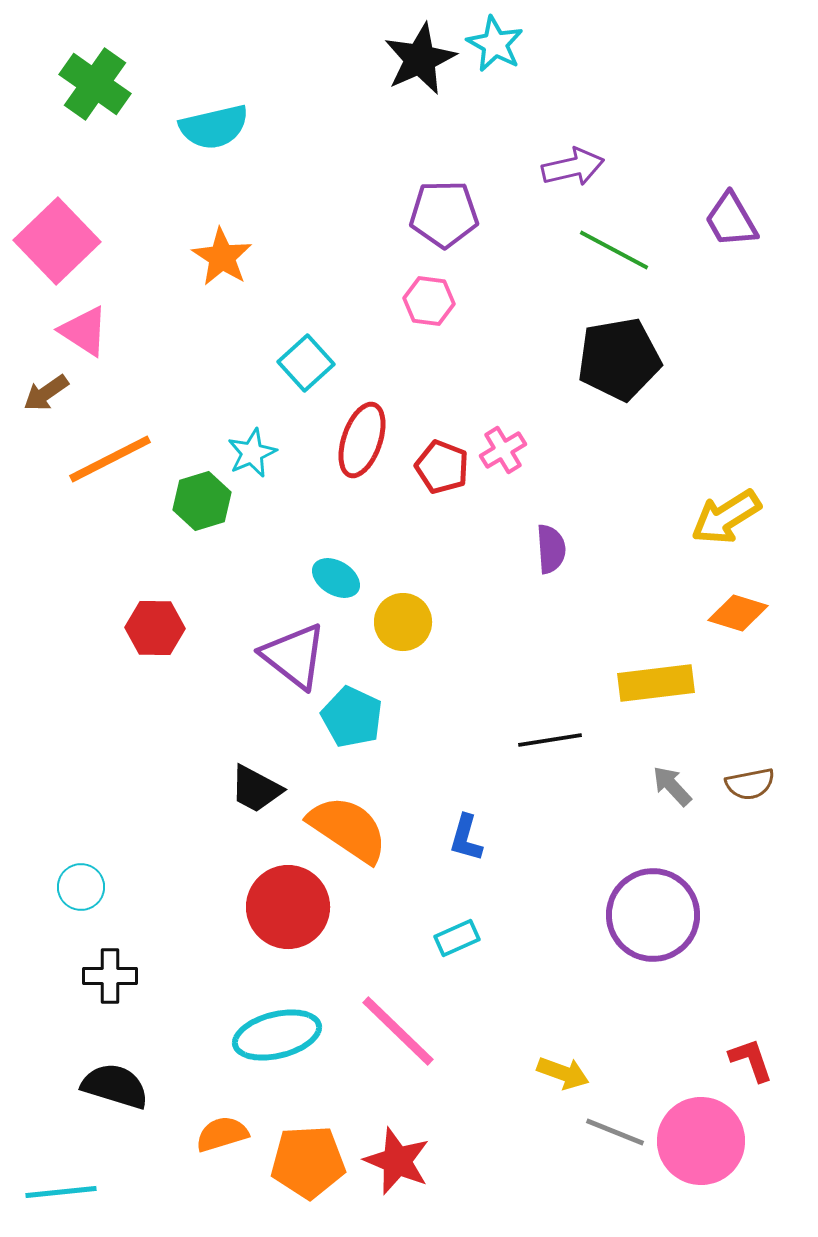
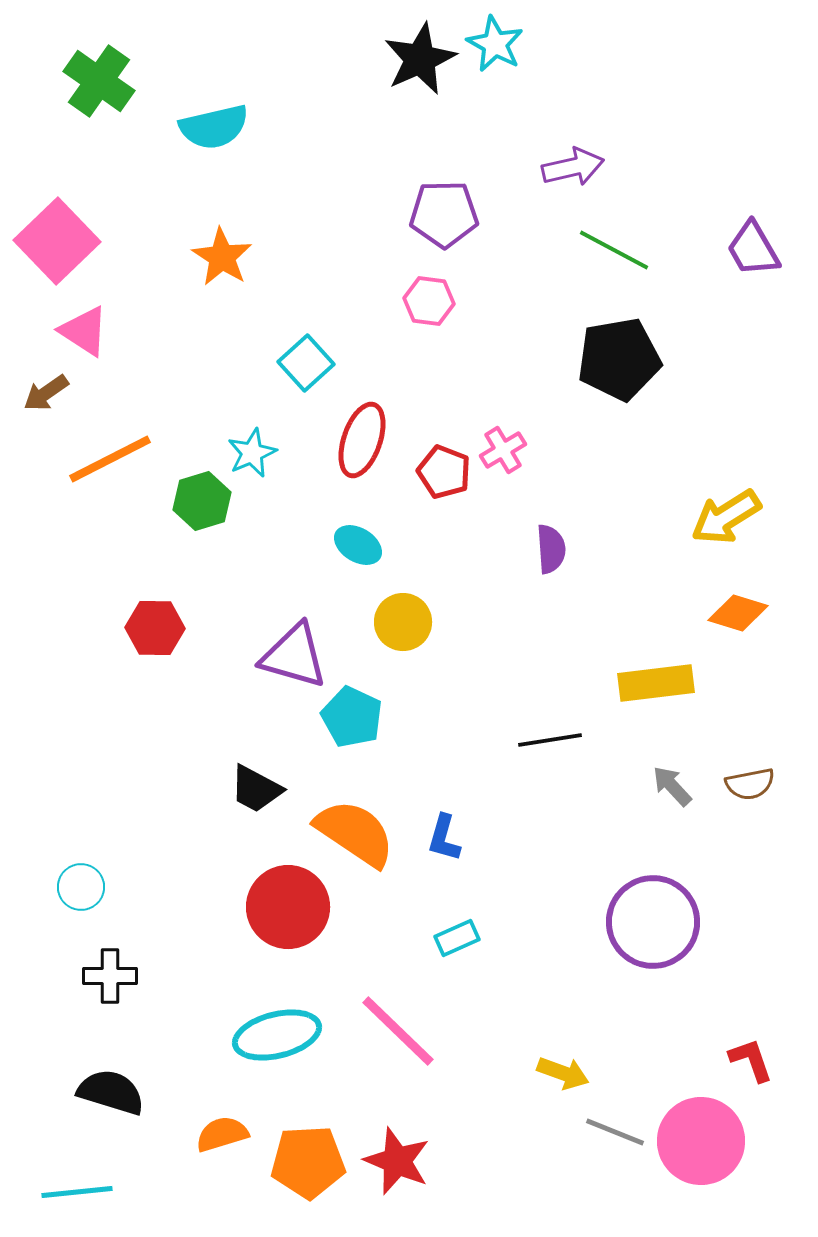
green cross at (95, 84): moved 4 px right, 3 px up
purple trapezoid at (731, 220): moved 22 px right, 29 px down
red pentagon at (442, 467): moved 2 px right, 5 px down
cyan ellipse at (336, 578): moved 22 px right, 33 px up
purple triangle at (294, 656): rotated 22 degrees counterclockwise
orange semicircle at (348, 829): moved 7 px right, 4 px down
blue L-shape at (466, 838): moved 22 px left
purple circle at (653, 915): moved 7 px down
black semicircle at (115, 1086): moved 4 px left, 6 px down
cyan line at (61, 1192): moved 16 px right
